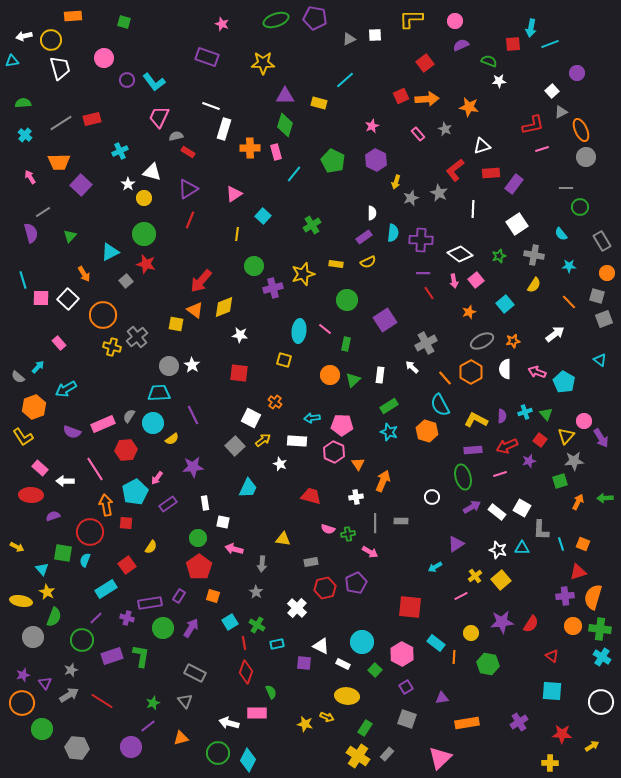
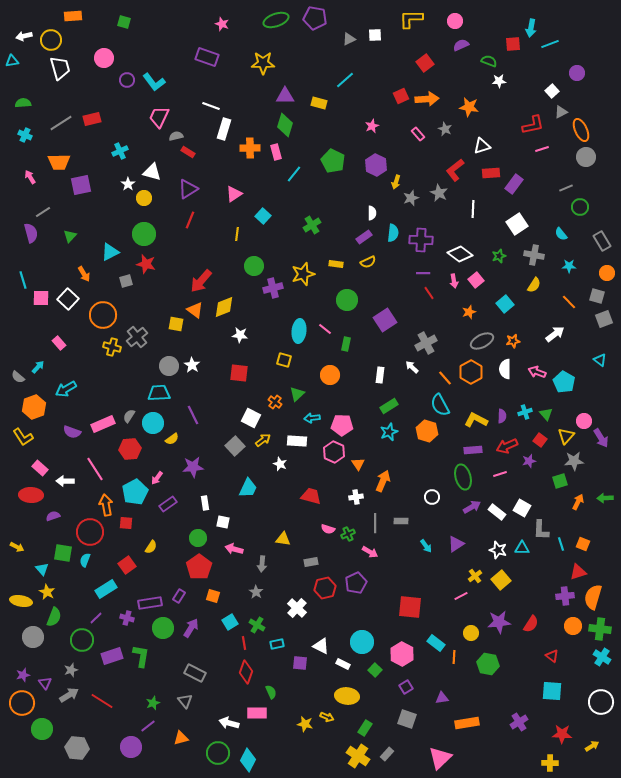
cyan cross at (25, 135): rotated 16 degrees counterclockwise
purple hexagon at (376, 160): moved 5 px down
purple square at (81, 185): rotated 35 degrees clockwise
gray line at (566, 188): rotated 24 degrees counterclockwise
gray square at (126, 281): rotated 24 degrees clockwise
green triangle at (353, 380): moved 56 px left, 14 px down
cyan star at (389, 432): rotated 30 degrees clockwise
red hexagon at (126, 450): moved 4 px right, 1 px up
green cross at (348, 534): rotated 16 degrees counterclockwise
cyan arrow at (435, 567): moved 9 px left, 21 px up; rotated 96 degrees counterclockwise
purple star at (502, 622): moved 3 px left
purple square at (304, 663): moved 4 px left
